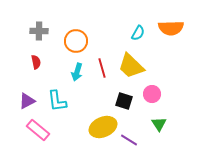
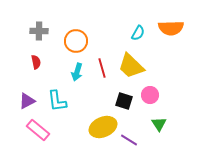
pink circle: moved 2 px left, 1 px down
